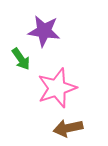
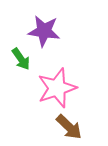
brown arrow: moved 1 px right, 1 px up; rotated 124 degrees counterclockwise
